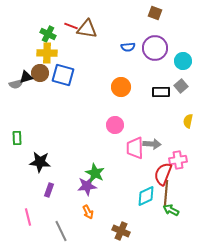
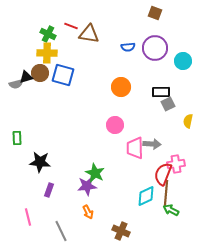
brown triangle: moved 2 px right, 5 px down
gray square: moved 13 px left, 18 px down; rotated 16 degrees clockwise
pink cross: moved 2 px left, 4 px down
